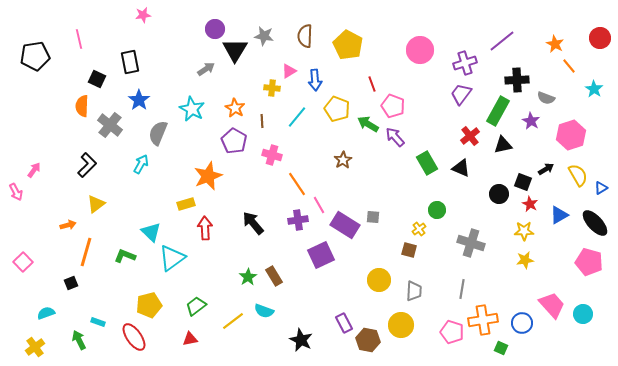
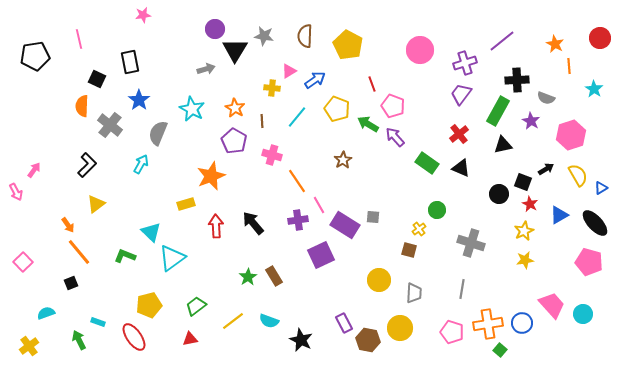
orange line at (569, 66): rotated 35 degrees clockwise
gray arrow at (206, 69): rotated 18 degrees clockwise
blue arrow at (315, 80): rotated 120 degrees counterclockwise
red cross at (470, 136): moved 11 px left, 2 px up
green rectangle at (427, 163): rotated 25 degrees counterclockwise
orange star at (208, 176): moved 3 px right
orange line at (297, 184): moved 3 px up
orange arrow at (68, 225): rotated 70 degrees clockwise
red arrow at (205, 228): moved 11 px right, 2 px up
yellow star at (524, 231): rotated 24 degrees counterclockwise
orange line at (86, 252): moved 7 px left; rotated 56 degrees counterclockwise
gray trapezoid at (414, 291): moved 2 px down
cyan semicircle at (264, 311): moved 5 px right, 10 px down
orange cross at (483, 320): moved 5 px right, 4 px down
yellow circle at (401, 325): moved 1 px left, 3 px down
yellow cross at (35, 347): moved 6 px left, 1 px up
green square at (501, 348): moved 1 px left, 2 px down; rotated 16 degrees clockwise
